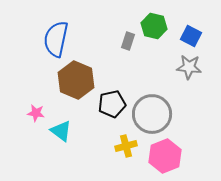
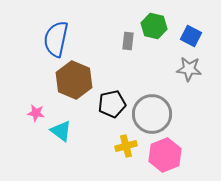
gray rectangle: rotated 12 degrees counterclockwise
gray star: moved 2 px down
brown hexagon: moved 2 px left
pink hexagon: moved 1 px up
